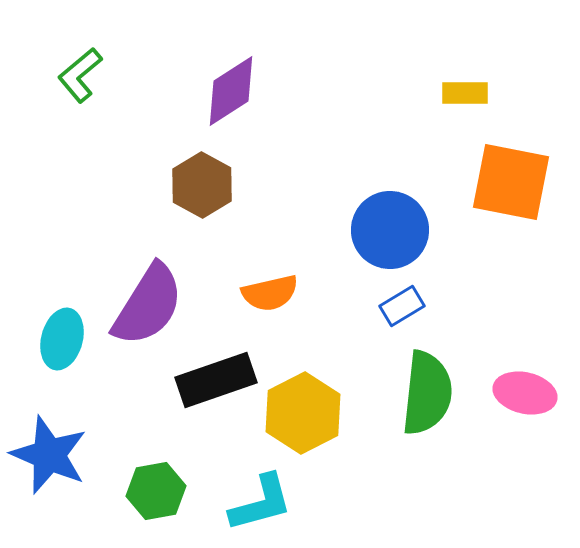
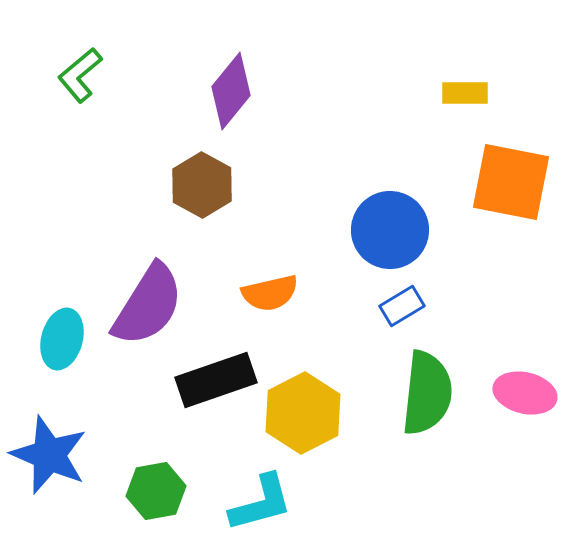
purple diamond: rotated 18 degrees counterclockwise
